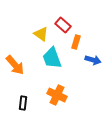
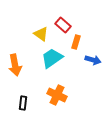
cyan trapezoid: rotated 75 degrees clockwise
orange arrow: rotated 30 degrees clockwise
